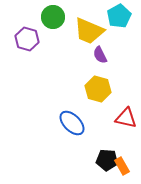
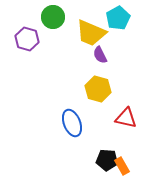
cyan pentagon: moved 1 px left, 2 px down
yellow trapezoid: moved 2 px right, 2 px down
blue ellipse: rotated 24 degrees clockwise
